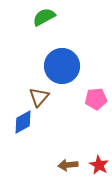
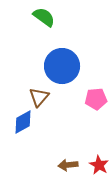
green semicircle: rotated 65 degrees clockwise
